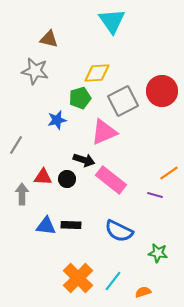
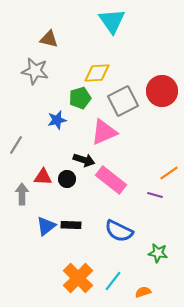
blue triangle: rotated 45 degrees counterclockwise
